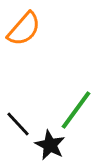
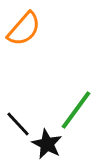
black star: moved 3 px left, 1 px up
